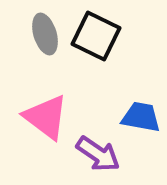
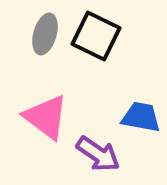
gray ellipse: rotated 33 degrees clockwise
